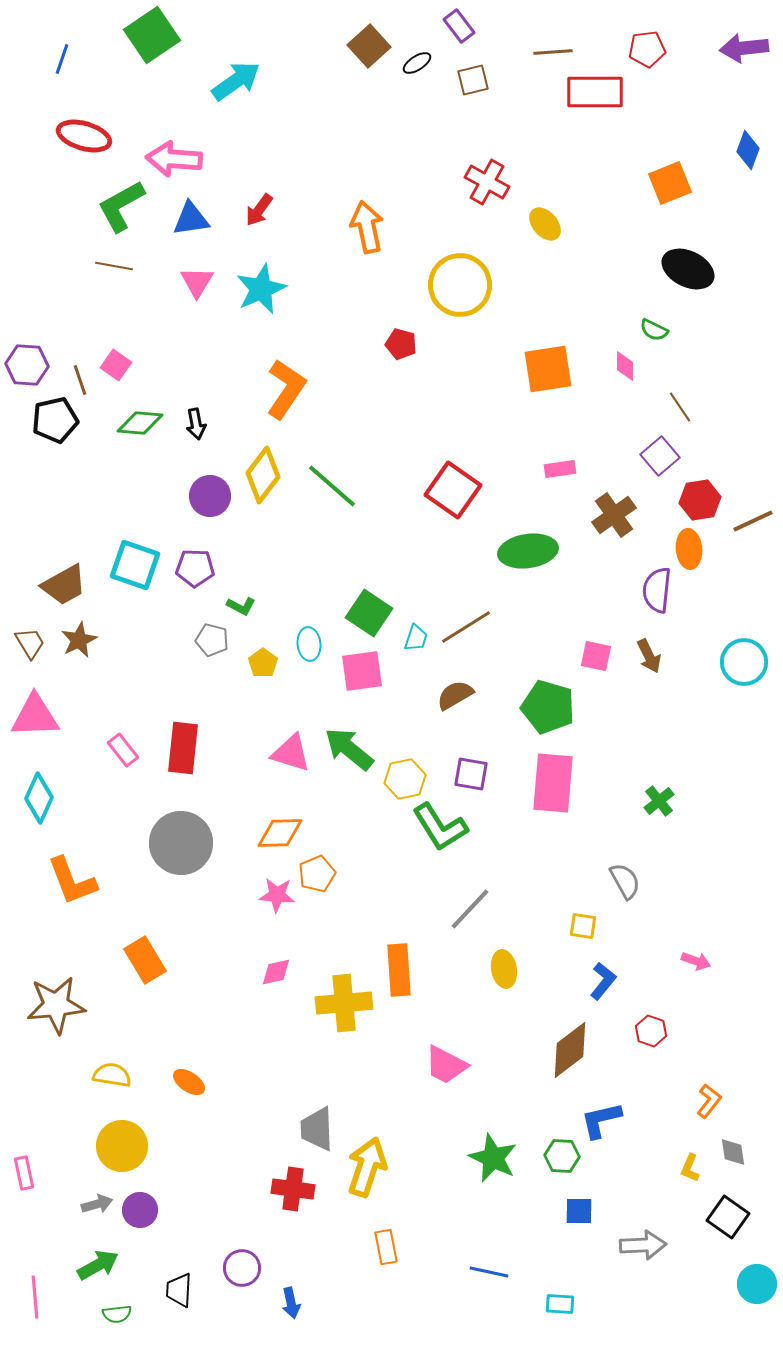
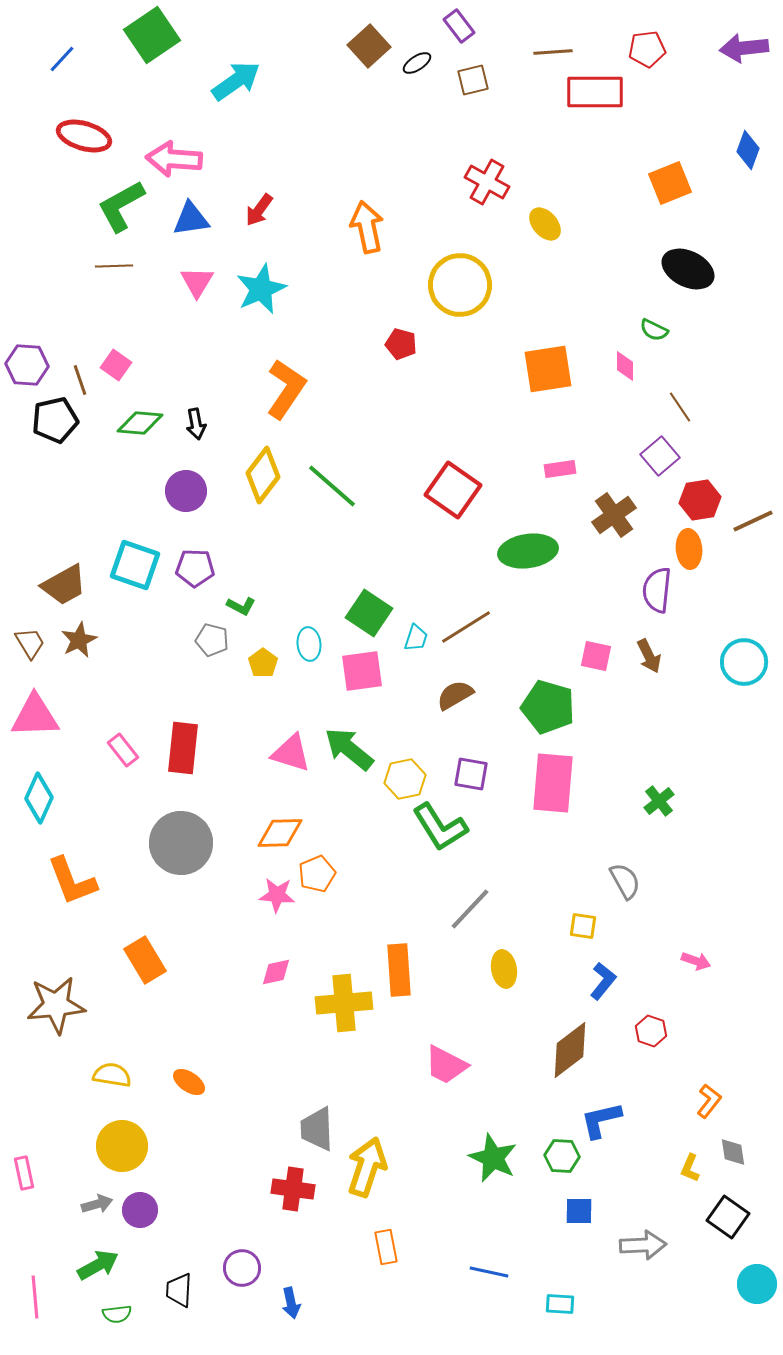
blue line at (62, 59): rotated 24 degrees clockwise
brown line at (114, 266): rotated 12 degrees counterclockwise
purple circle at (210, 496): moved 24 px left, 5 px up
